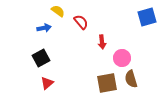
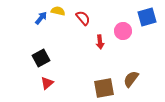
yellow semicircle: rotated 24 degrees counterclockwise
red semicircle: moved 2 px right, 4 px up
blue arrow: moved 3 px left, 10 px up; rotated 40 degrees counterclockwise
red arrow: moved 2 px left
pink circle: moved 1 px right, 27 px up
brown semicircle: rotated 54 degrees clockwise
brown square: moved 3 px left, 5 px down
